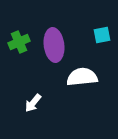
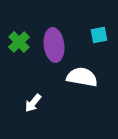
cyan square: moved 3 px left
green cross: rotated 20 degrees counterclockwise
white semicircle: rotated 16 degrees clockwise
